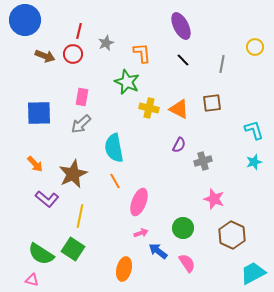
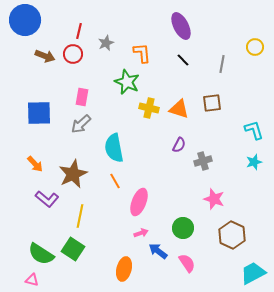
orange triangle: rotated 10 degrees counterclockwise
